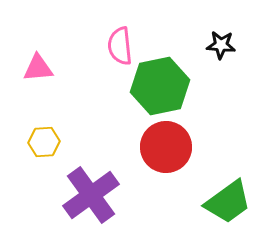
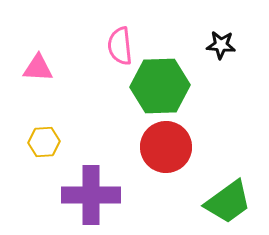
pink triangle: rotated 8 degrees clockwise
green hexagon: rotated 10 degrees clockwise
purple cross: rotated 36 degrees clockwise
